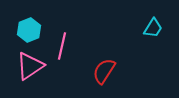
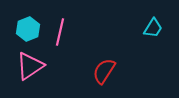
cyan hexagon: moved 1 px left, 1 px up
pink line: moved 2 px left, 14 px up
